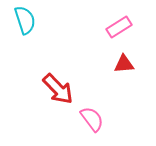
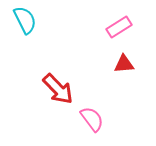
cyan semicircle: rotated 8 degrees counterclockwise
